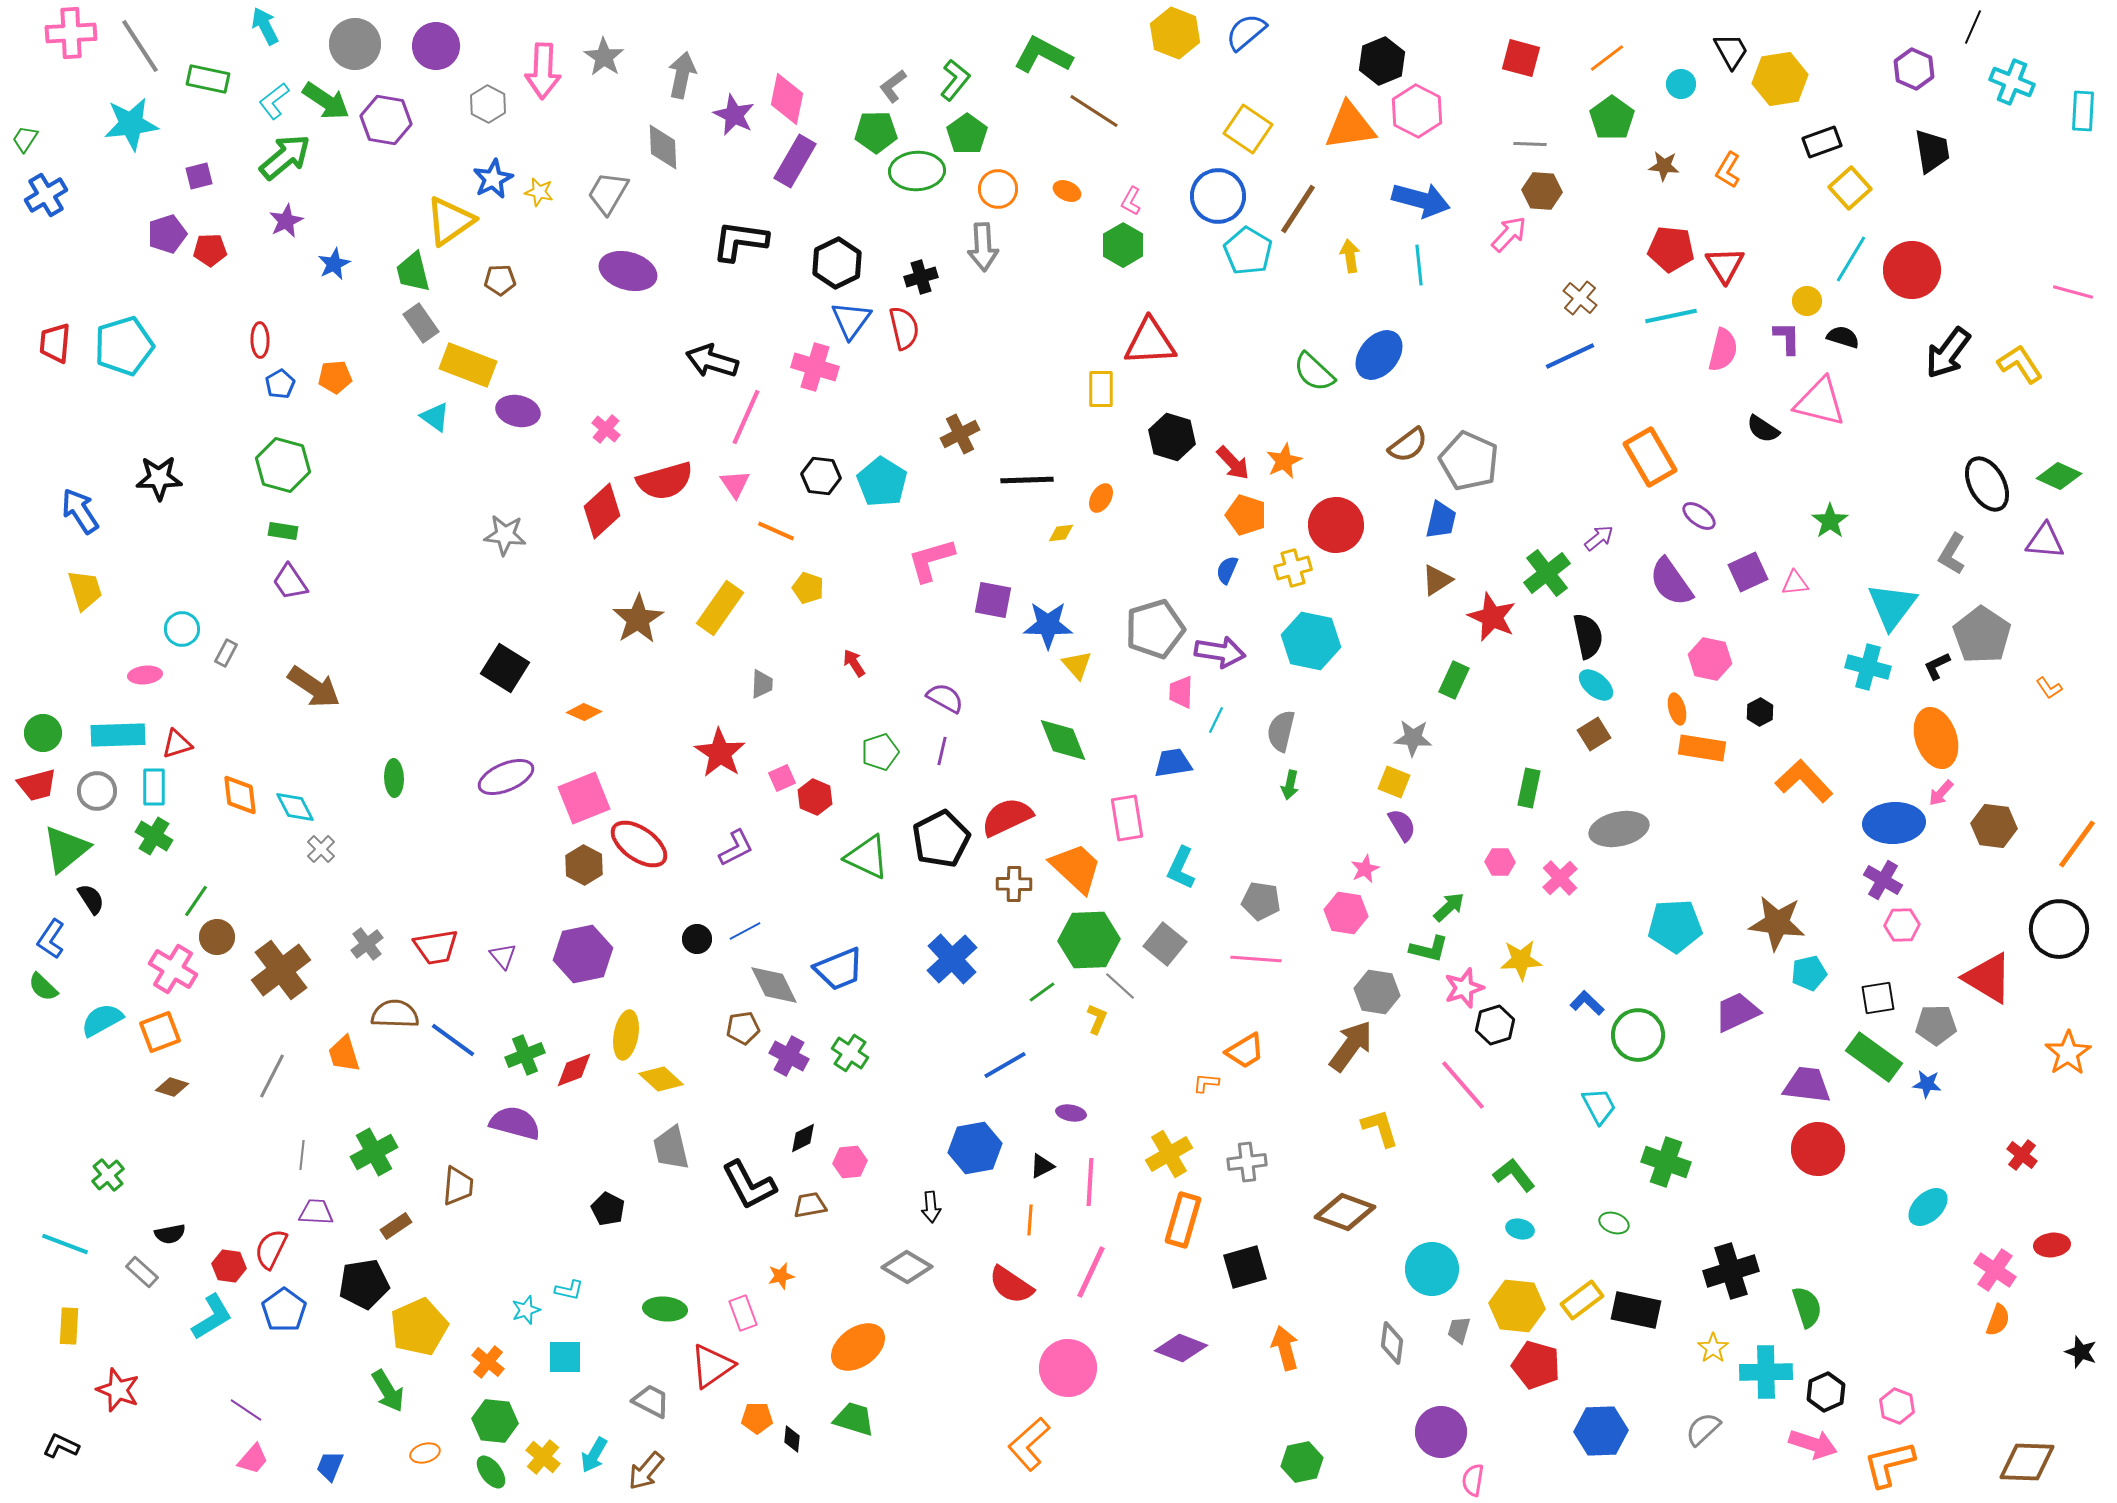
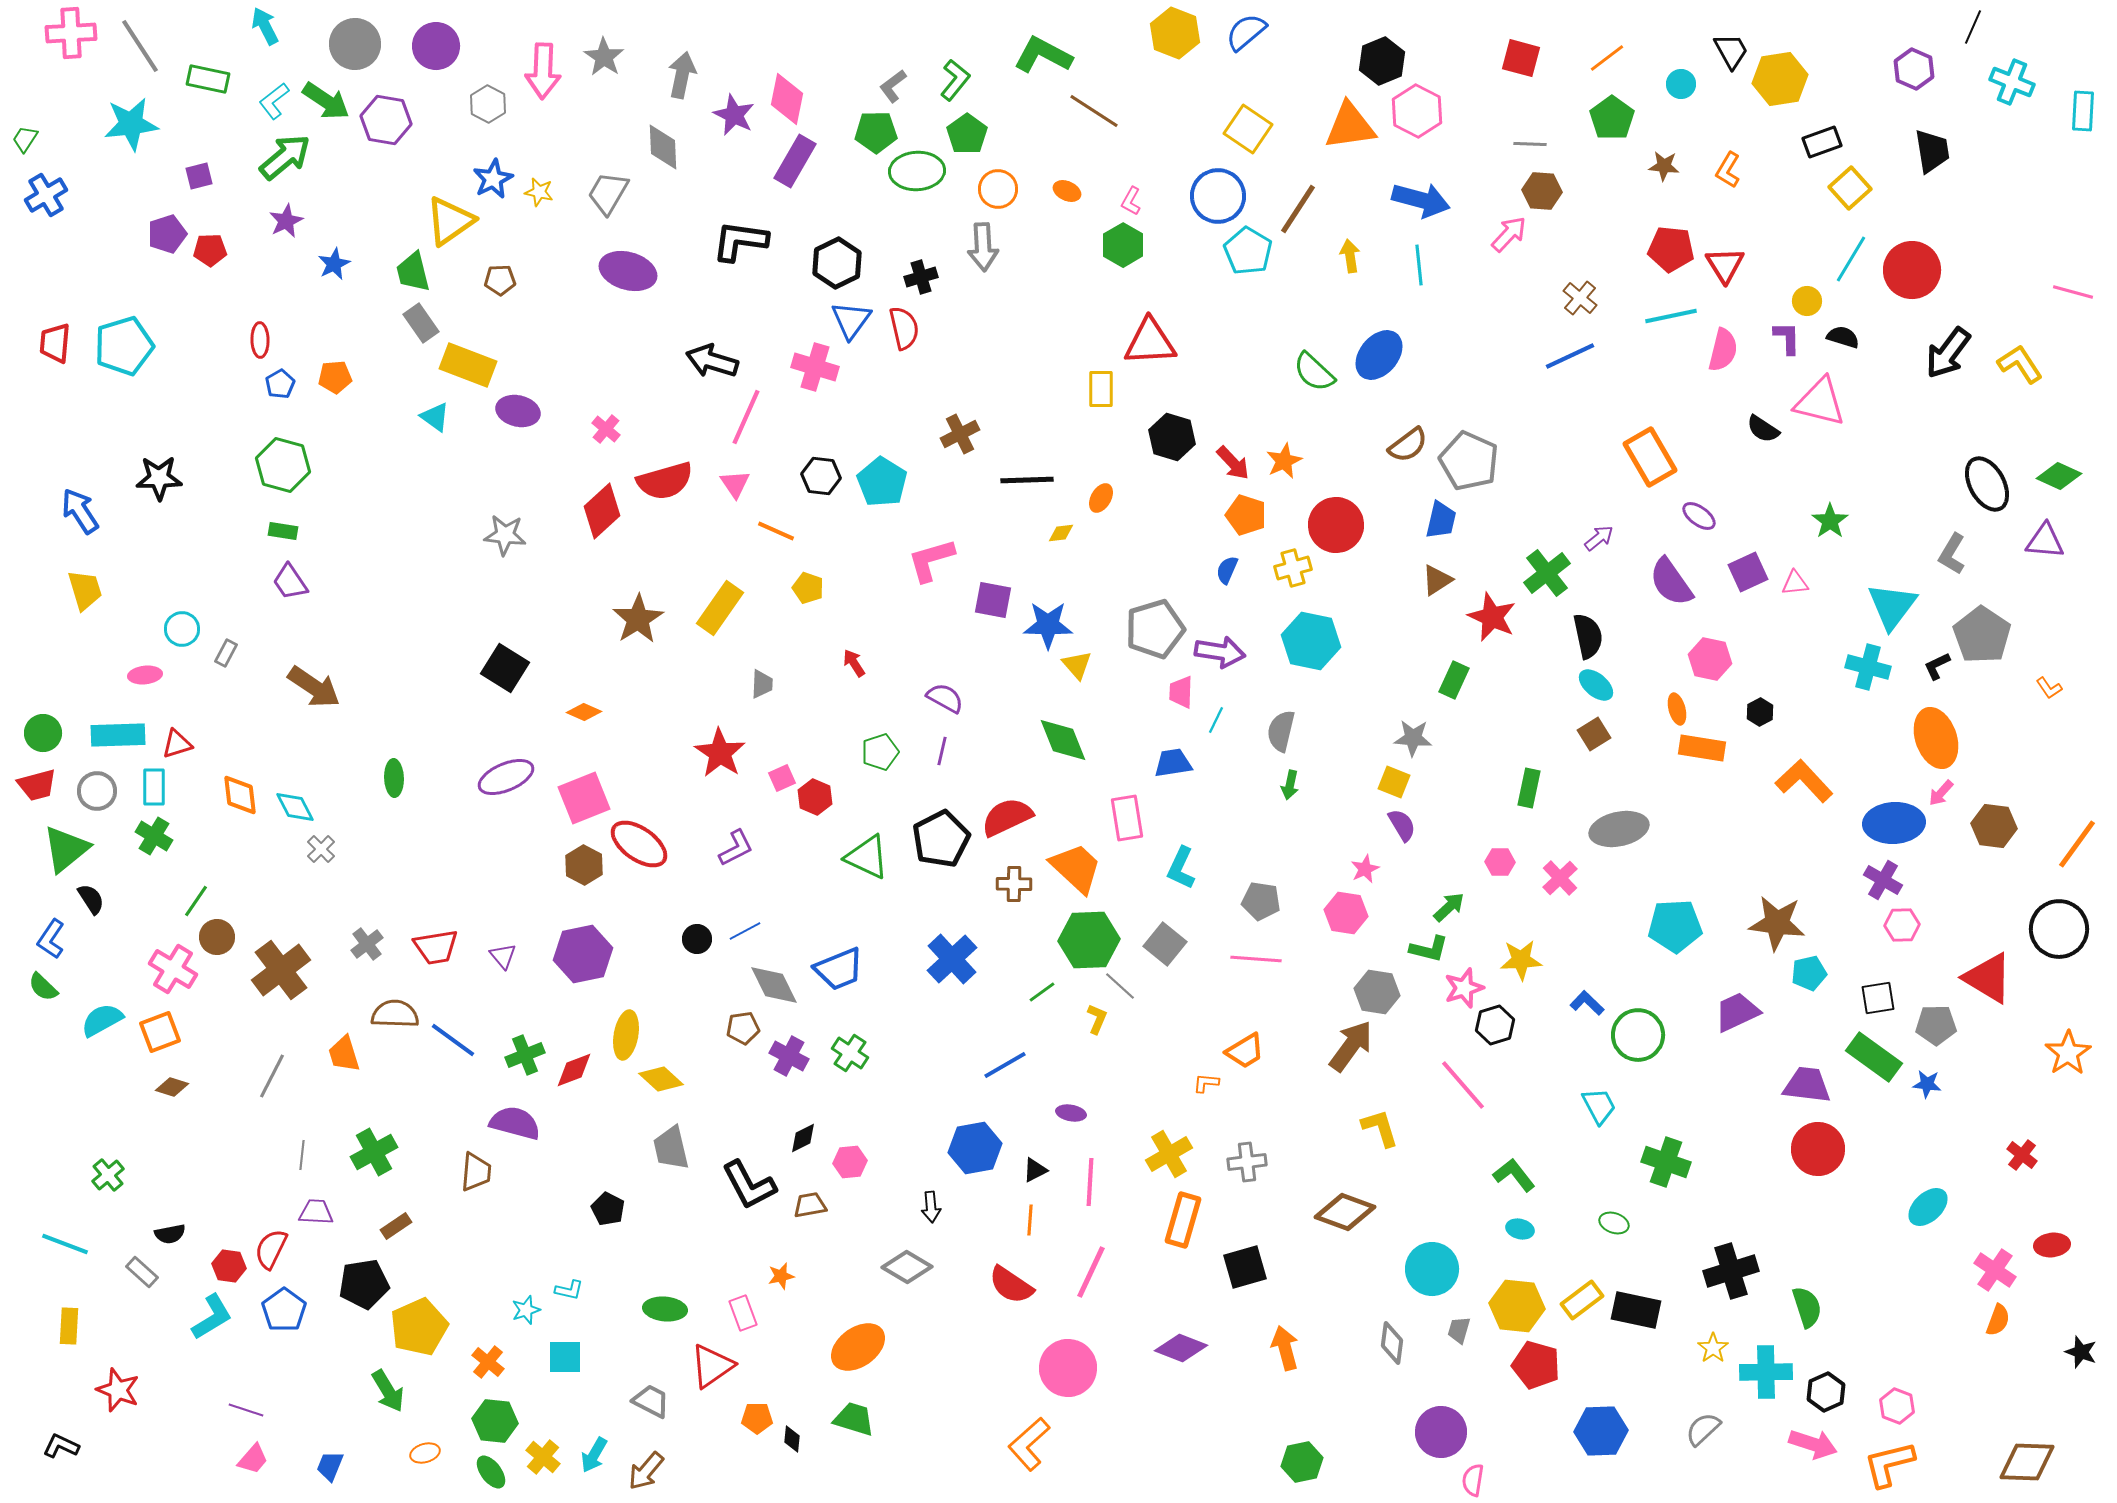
black triangle at (1042, 1166): moved 7 px left, 4 px down
brown trapezoid at (458, 1186): moved 18 px right, 14 px up
purple line at (246, 1410): rotated 16 degrees counterclockwise
